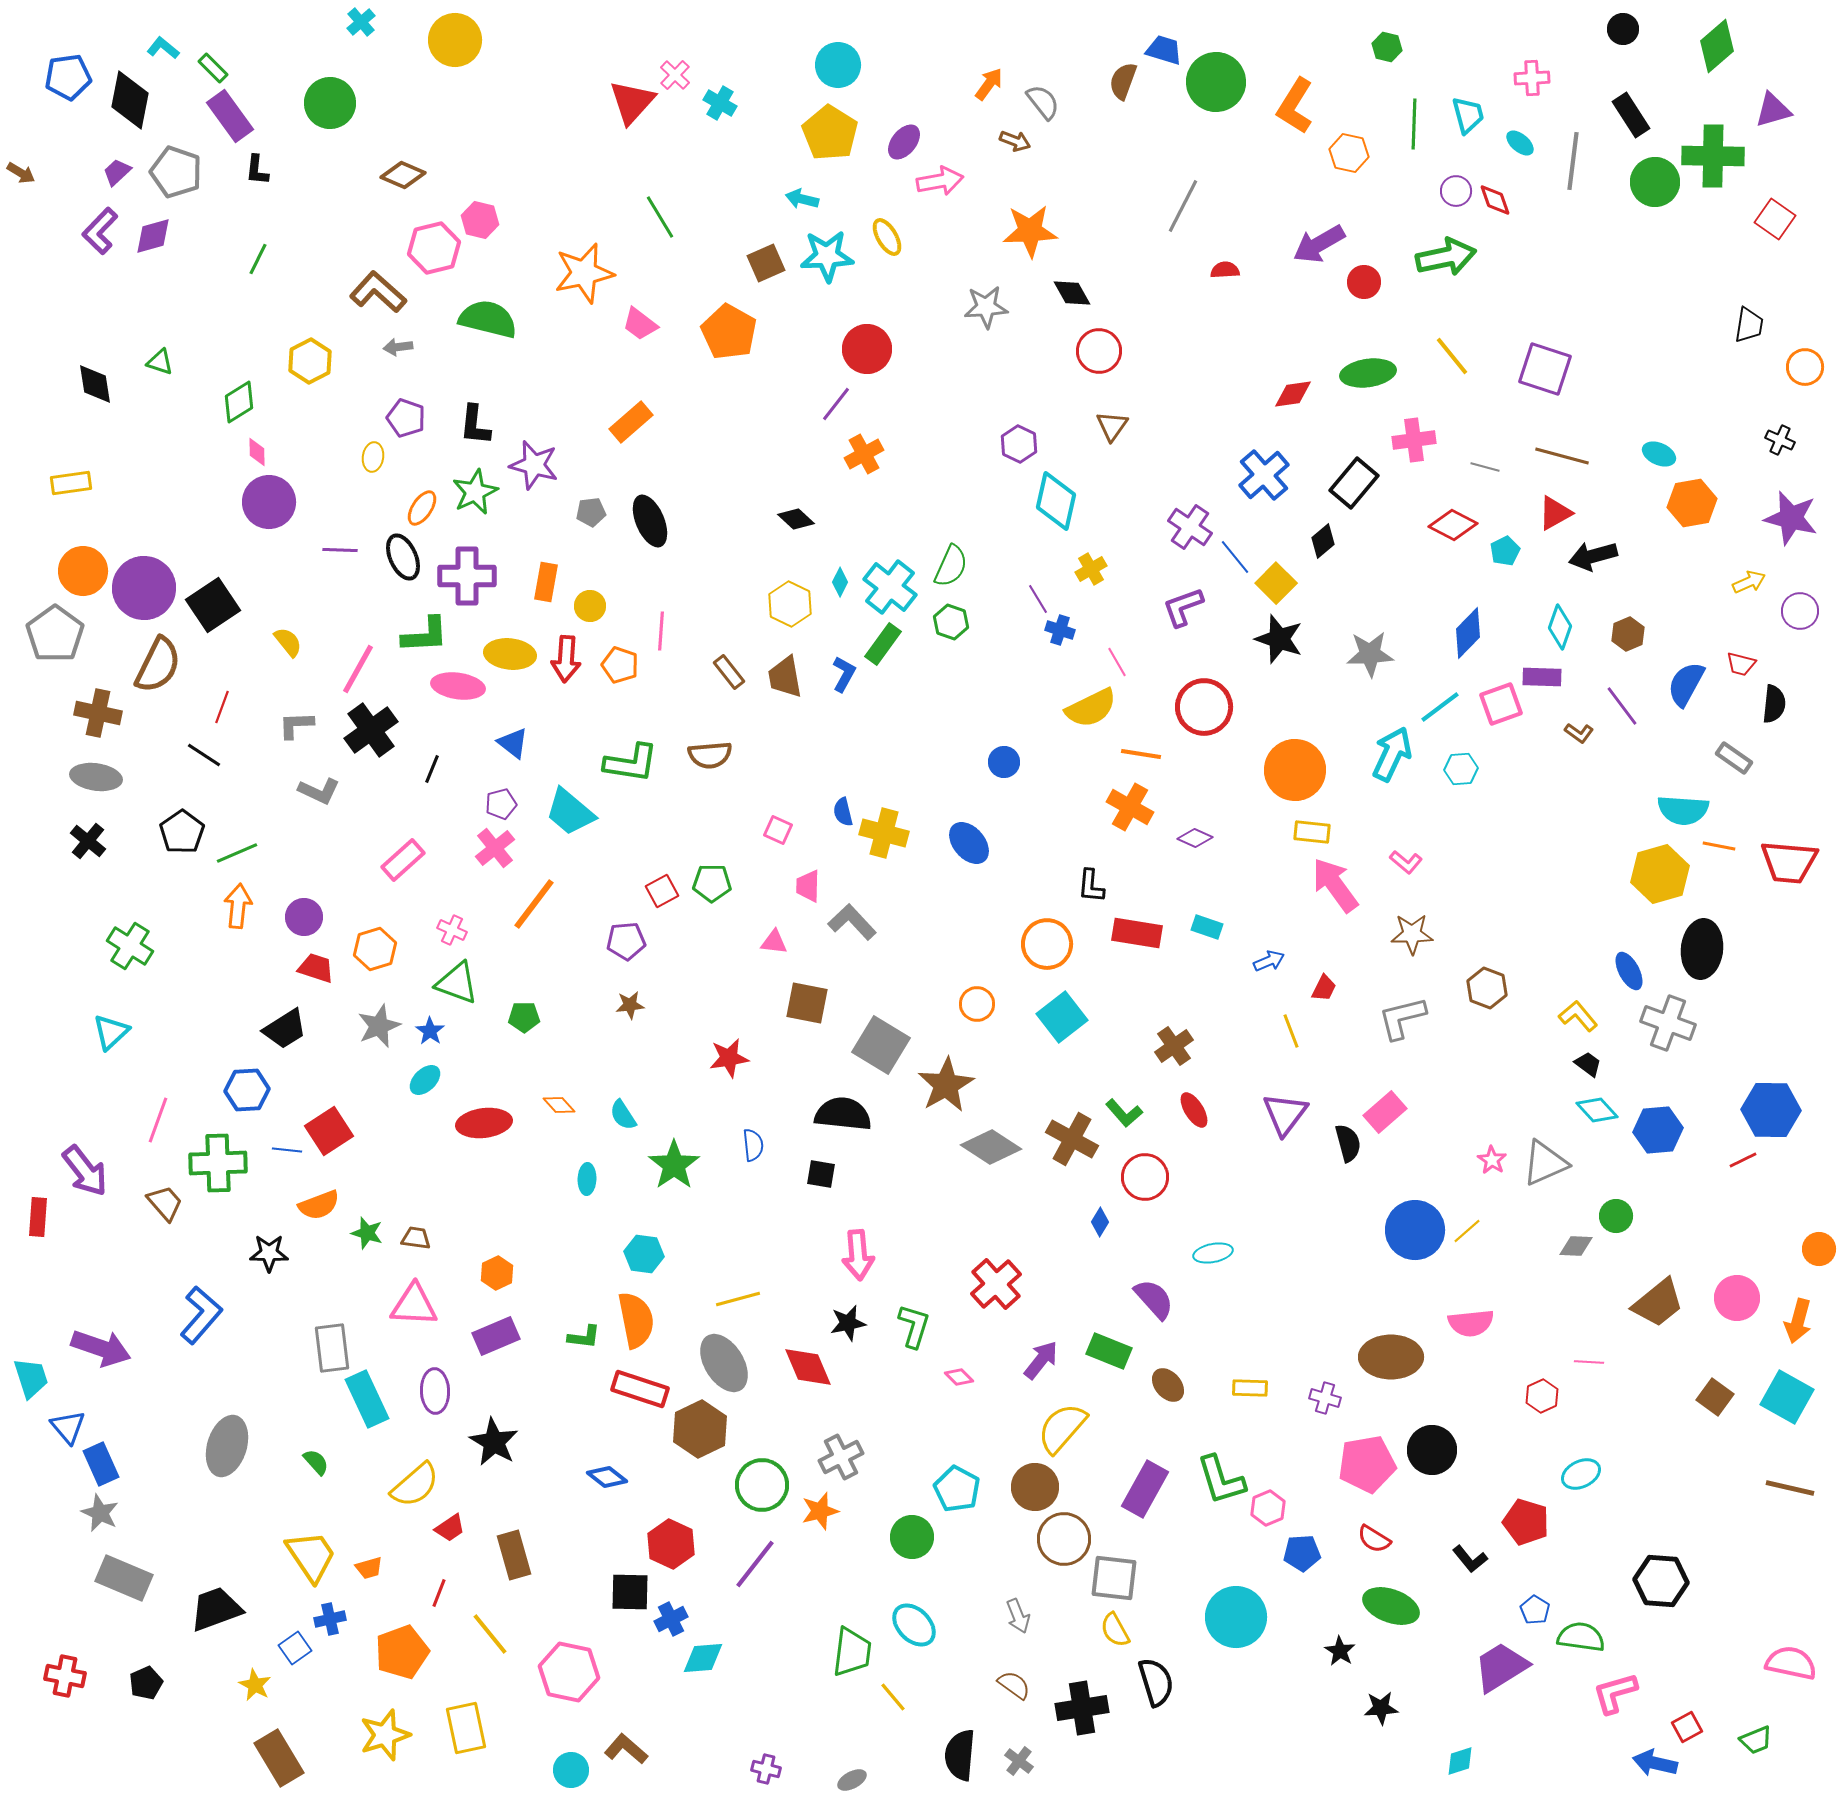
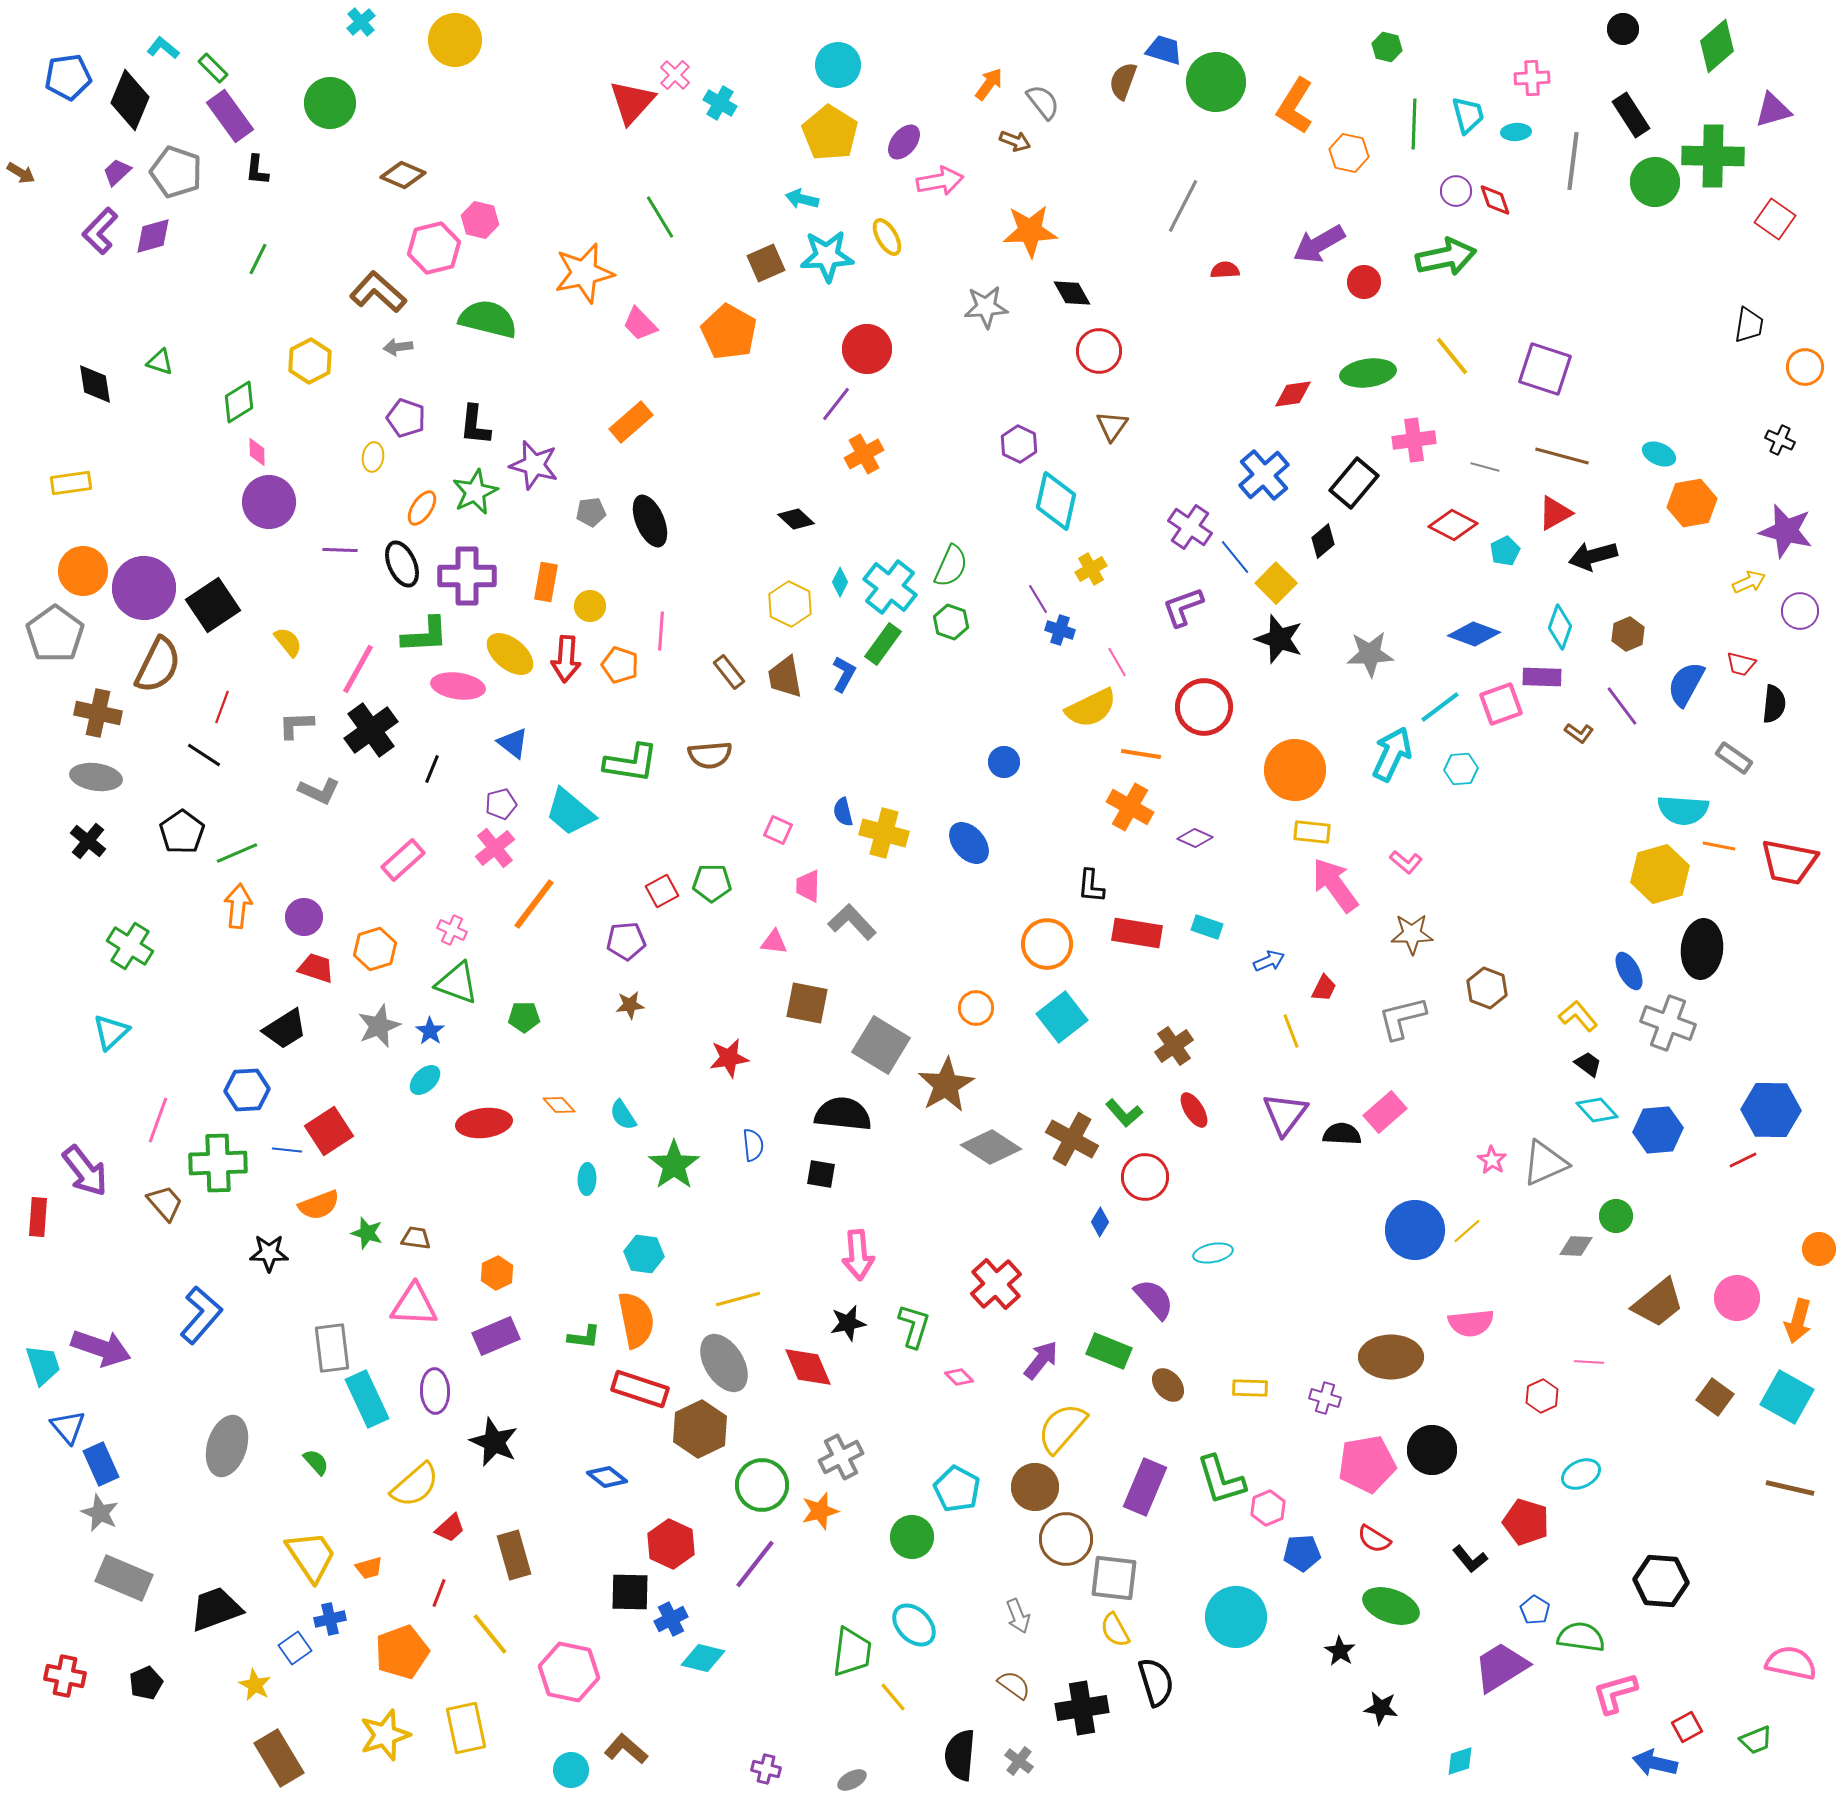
black diamond at (130, 100): rotated 12 degrees clockwise
cyan ellipse at (1520, 143): moved 4 px left, 11 px up; rotated 44 degrees counterclockwise
pink trapezoid at (640, 324): rotated 9 degrees clockwise
purple star at (1791, 518): moved 5 px left, 13 px down
black ellipse at (403, 557): moved 1 px left, 7 px down
blue diamond at (1468, 633): moved 6 px right, 1 px down; rotated 66 degrees clockwise
yellow ellipse at (510, 654): rotated 33 degrees clockwise
red trapezoid at (1789, 862): rotated 6 degrees clockwise
orange circle at (977, 1004): moved 1 px left, 4 px down
black semicircle at (1348, 1143): moved 6 px left, 9 px up; rotated 72 degrees counterclockwise
cyan trapezoid at (31, 1378): moved 12 px right, 13 px up
black star at (494, 1442): rotated 6 degrees counterclockwise
purple rectangle at (1145, 1489): moved 2 px up; rotated 6 degrees counterclockwise
red trapezoid at (450, 1528): rotated 8 degrees counterclockwise
brown circle at (1064, 1539): moved 2 px right
cyan diamond at (703, 1658): rotated 18 degrees clockwise
black star at (1381, 1708): rotated 12 degrees clockwise
